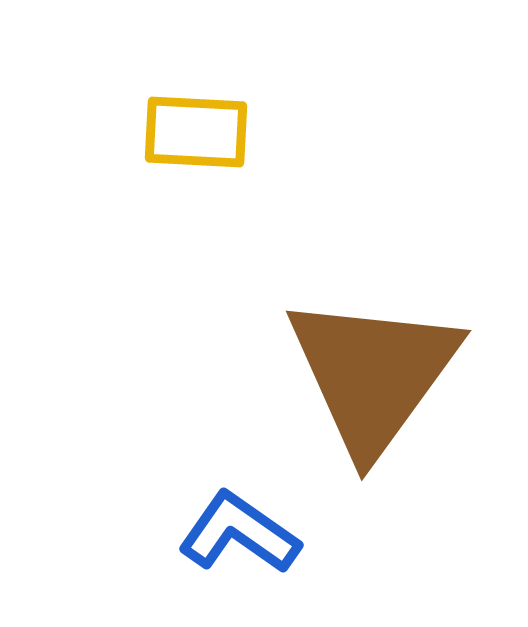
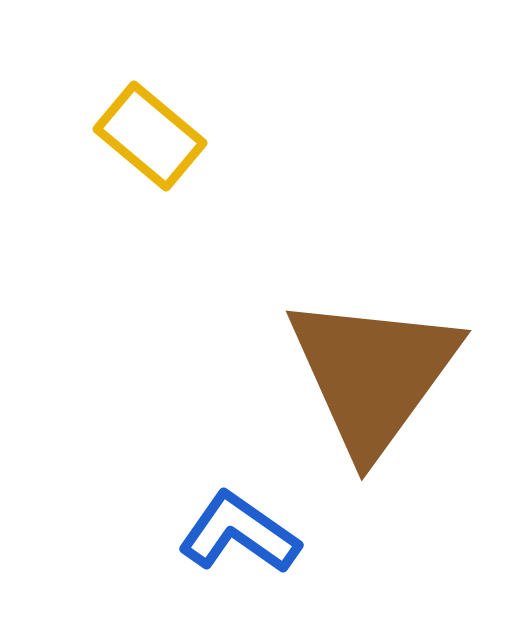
yellow rectangle: moved 46 px left, 4 px down; rotated 37 degrees clockwise
